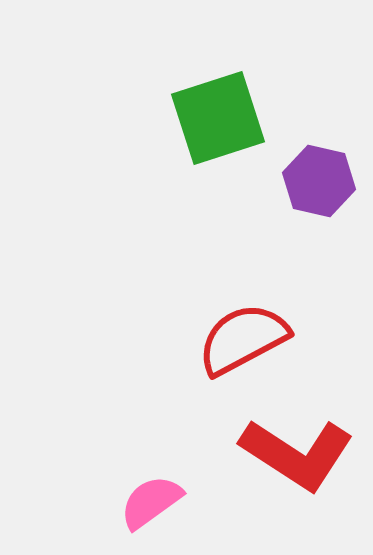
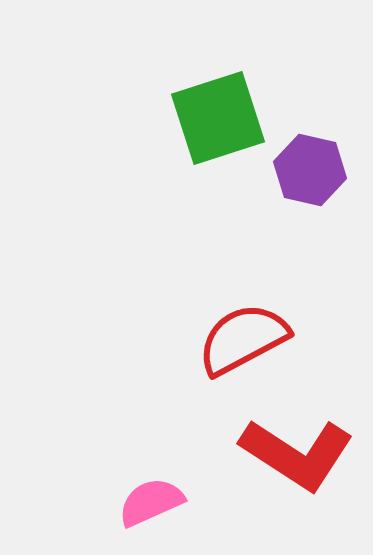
purple hexagon: moved 9 px left, 11 px up
pink semicircle: rotated 12 degrees clockwise
